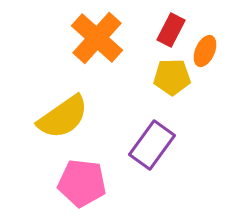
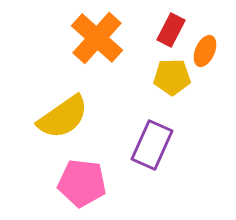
purple rectangle: rotated 12 degrees counterclockwise
